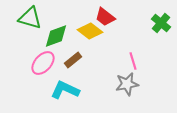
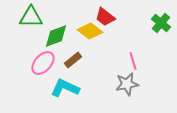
green triangle: moved 1 px right, 1 px up; rotated 15 degrees counterclockwise
cyan L-shape: moved 2 px up
